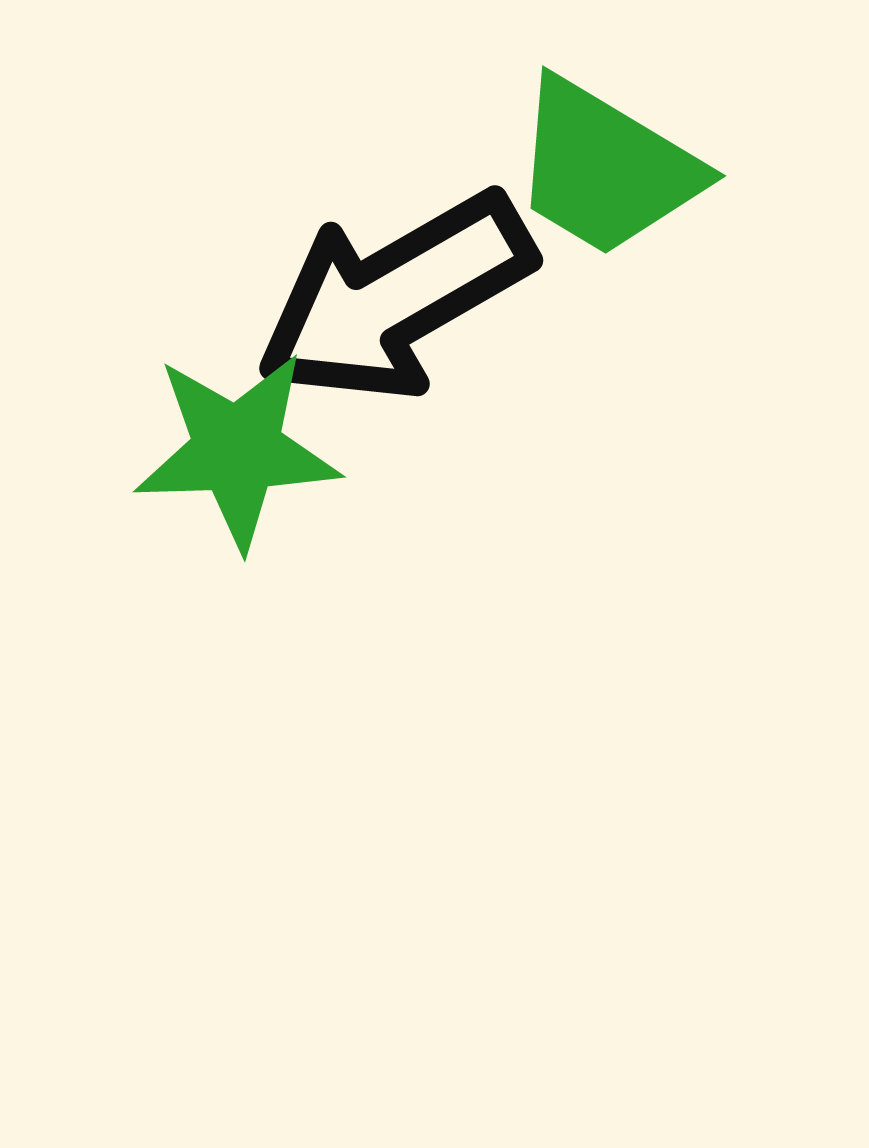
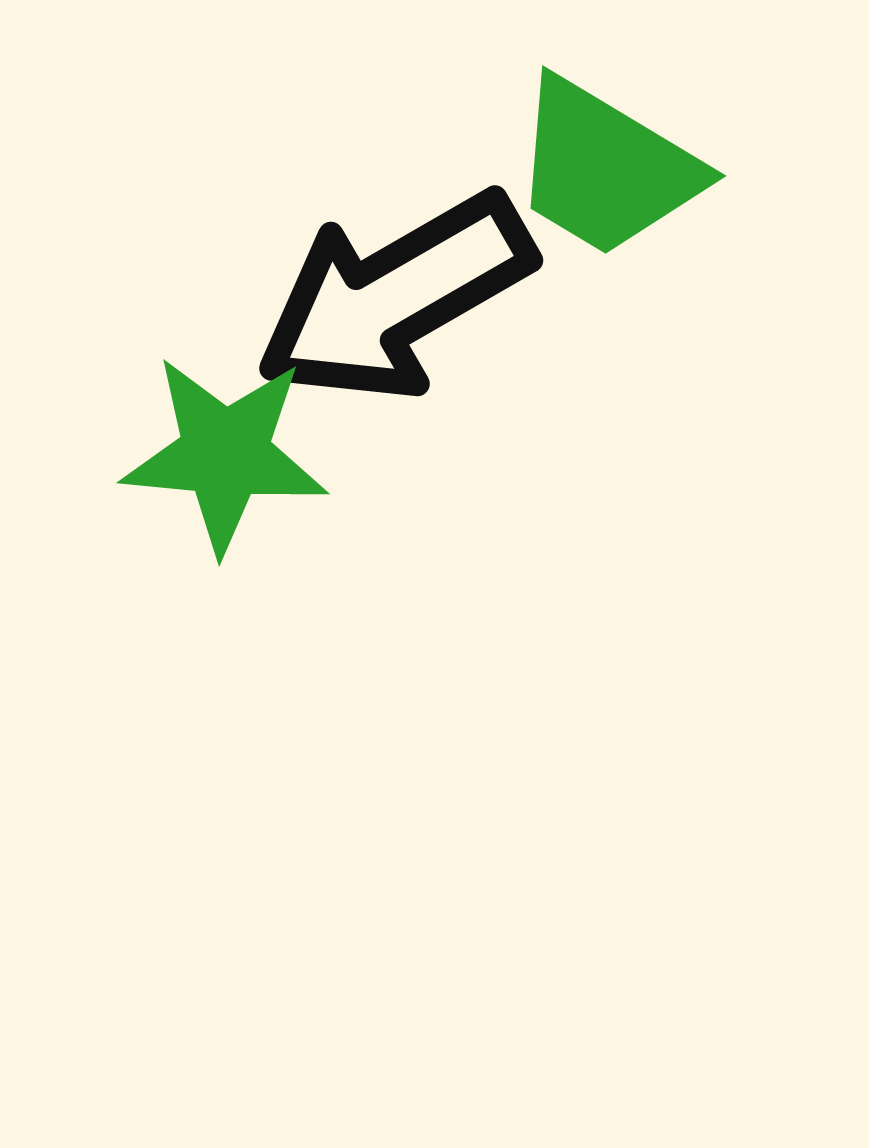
green star: moved 12 px left, 4 px down; rotated 7 degrees clockwise
